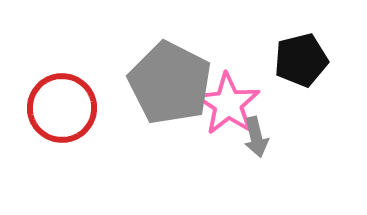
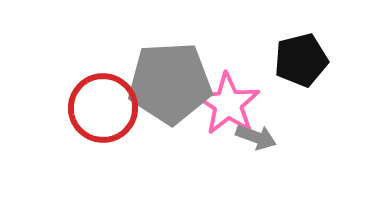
gray pentagon: rotated 30 degrees counterclockwise
red circle: moved 41 px right
gray arrow: rotated 57 degrees counterclockwise
